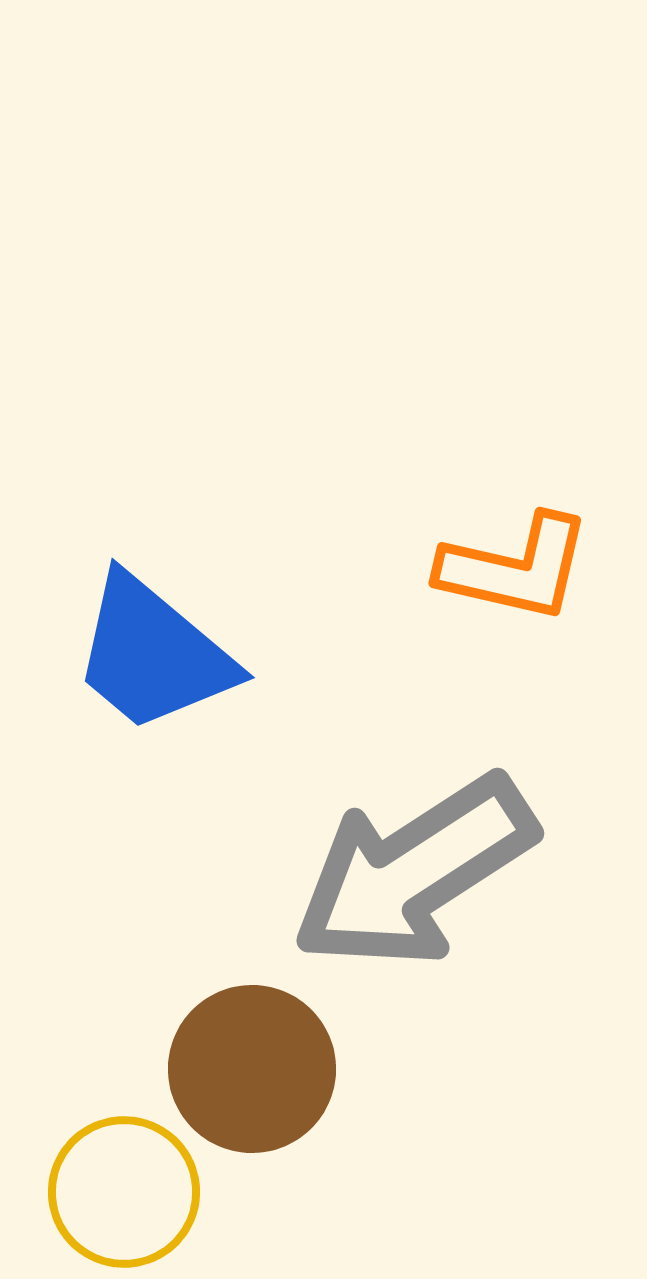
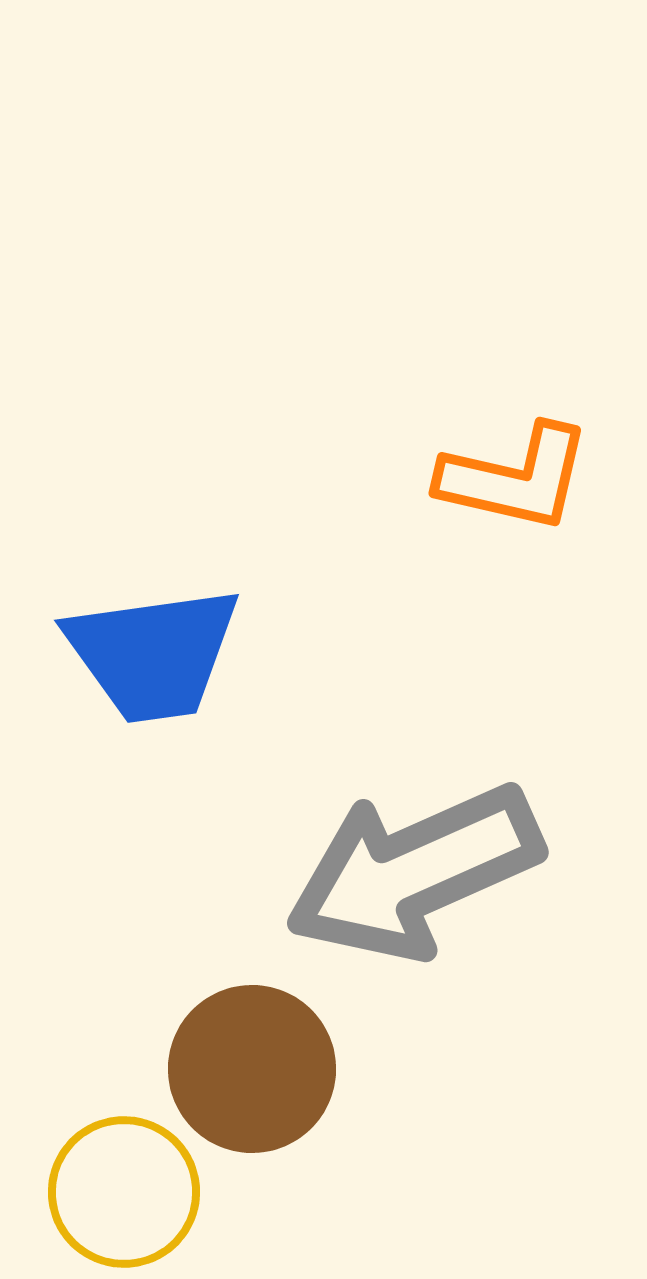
orange L-shape: moved 90 px up
blue trapezoid: rotated 48 degrees counterclockwise
gray arrow: rotated 9 degrees clockwise
